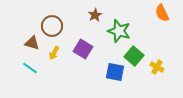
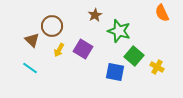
brown triangle: moved 3 px up; rotated 28 degrees clockwise
yellow arrow: moved 5 px right, 3 px up
